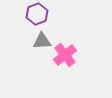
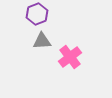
pink cross: moved 5 px right, 2 px down
